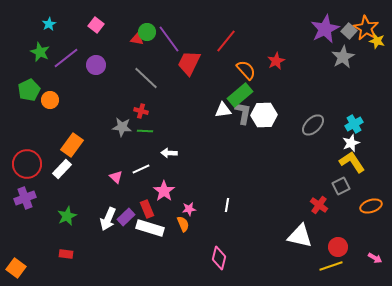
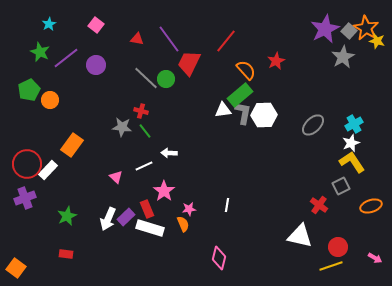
green circle at (147, 32): moved 19 px right, 47 px down
green line at (145, 131): rotated 49 degrees clockwise
white rectangle at (62, 169): moved 14 px left, 1 px down
white line at (141, 169): moved 3 px right, 3 px up
